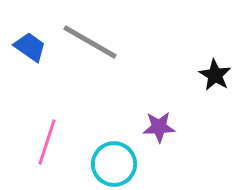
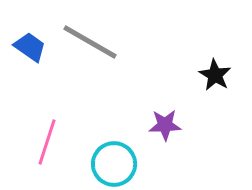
purple star: moved 6 px right, 2 px up
